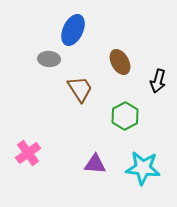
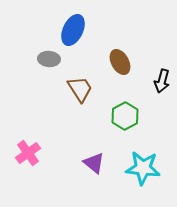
black arrow: moved 4 px right
purple triangle: moved 1 px left, 1 px up; rotated 35 degrees clockwise
